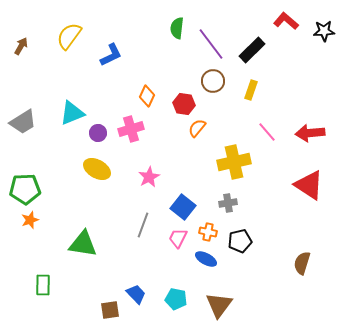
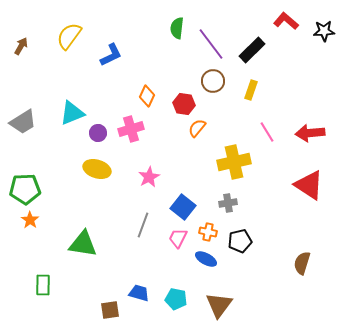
pink line: rotated 10 degrees clockwise
yellow ellipse: rotated 12 degrees counterclockwise
orange star: rotated 18 degrees counterclockwise
blue trapezoid: moved 3 px right, 1 px up; rotated 30 degrees counterclockwise
